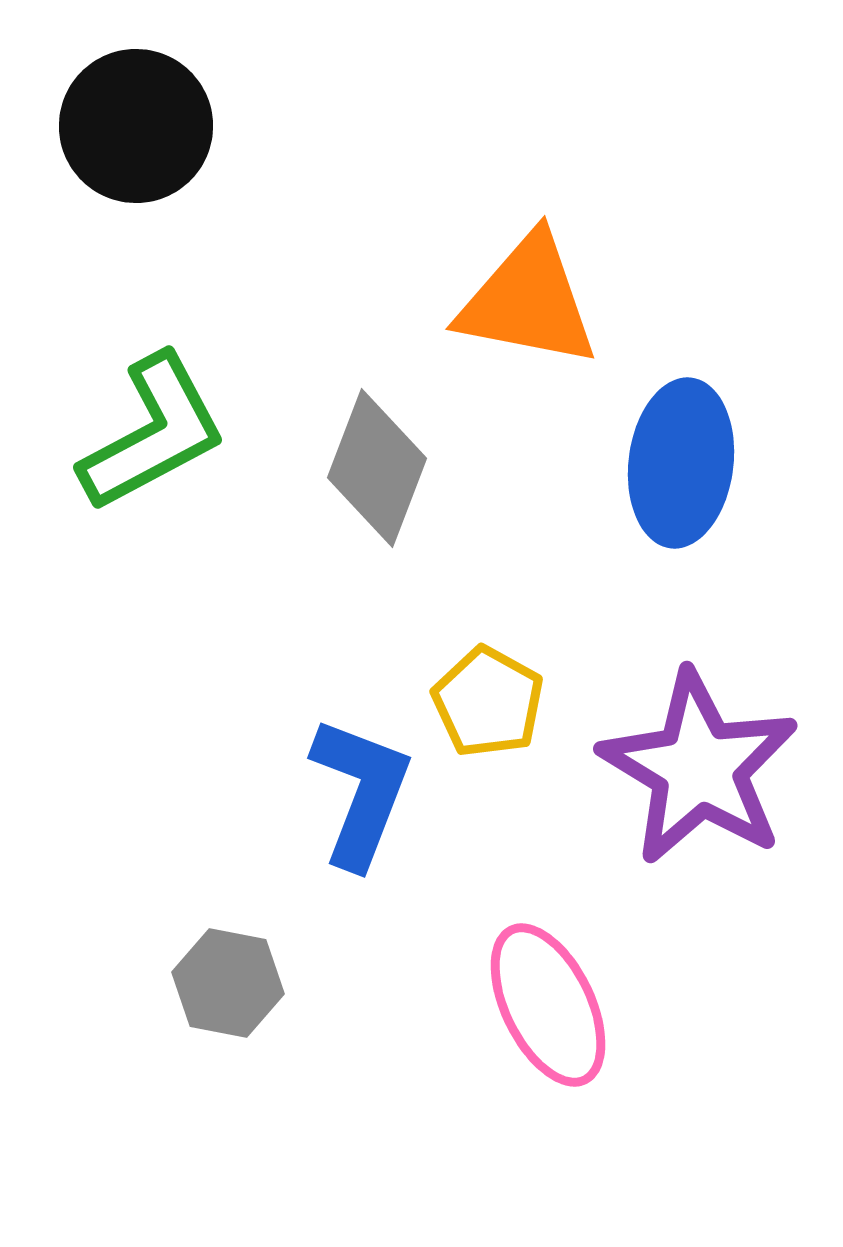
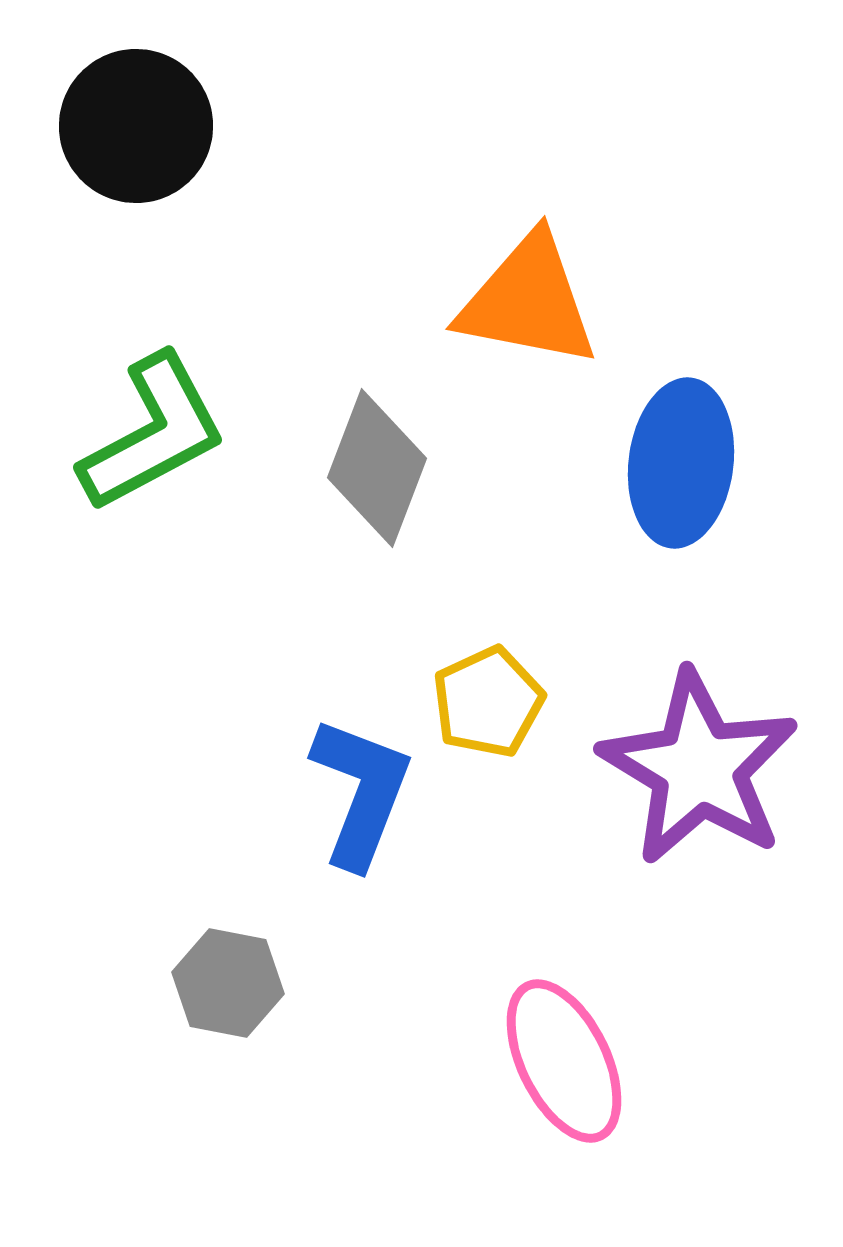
yellow pentagon: rotated 18 degrees clockwise
pink ellipse: moved 16 px right, 56 px down
